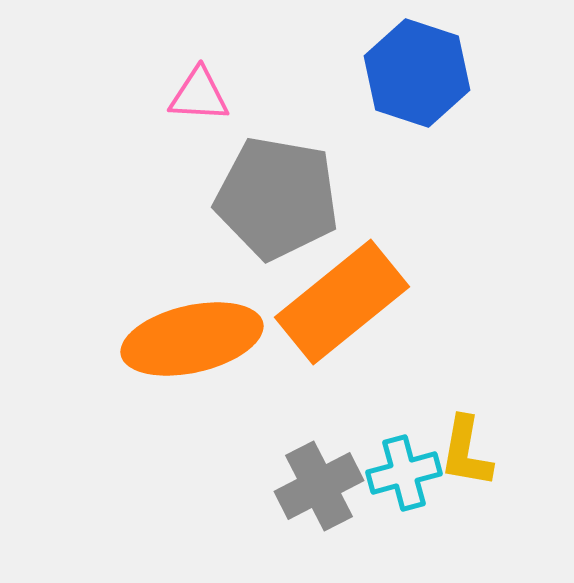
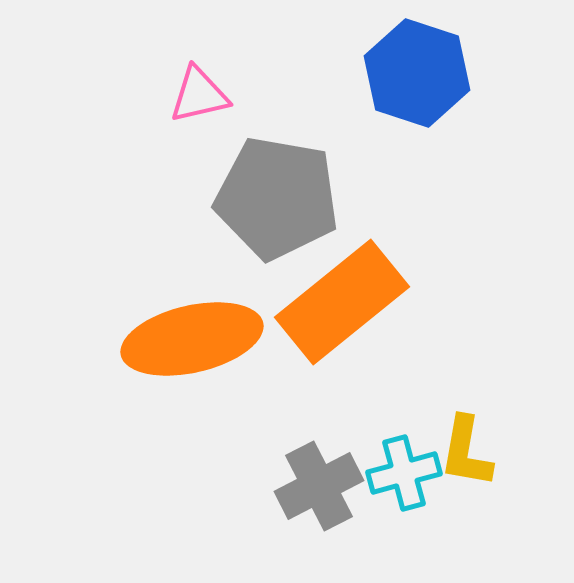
pink triangle: rotated 16 degrees counterclockwise
